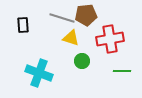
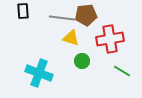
gray line: rotated 10 degrees counterclockwise
black rectangle: moved 14 px up
green line: rotated 30 degrees clockwise
